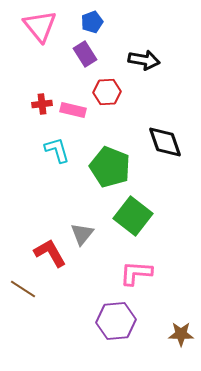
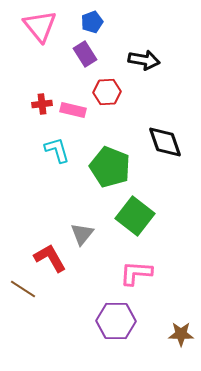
green square: moved 2 px right
red L-shape: moved 5 px down
purple hexagon: rotated 6 degrees clockwise
